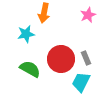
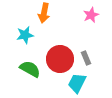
pink star: moved 3 px right
cyan star: moved 1 px left, 1 px down
red circle: moved 1 px left
cyan trapezoid: moved 4 px left, 1 px down
